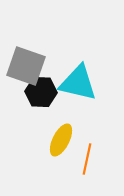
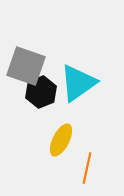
cyan triangle: rotated 48 degrees counterclockwise
black hexagon: rotated 24 degrees counterclockwise
orange line: moved 9 px down
